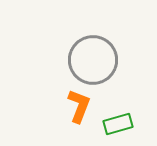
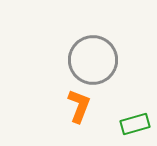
green rectangle: moved 17 px right
